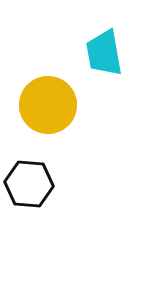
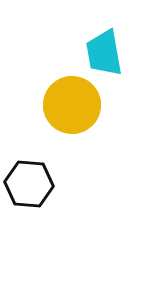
yellow circle: moved 24 px right
